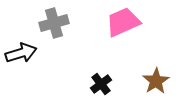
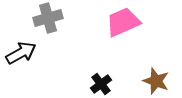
gray cross: moved 6 px left, 5 px up
black arrow: rotated 12 degrees counterclockwise
brown star: rotated 20 degrees counterclockwise
